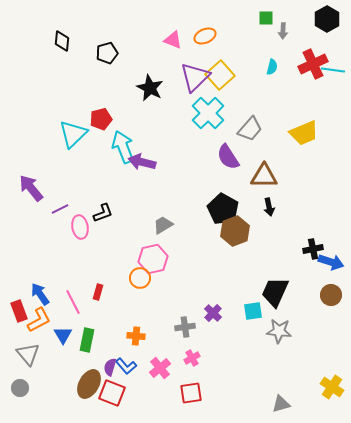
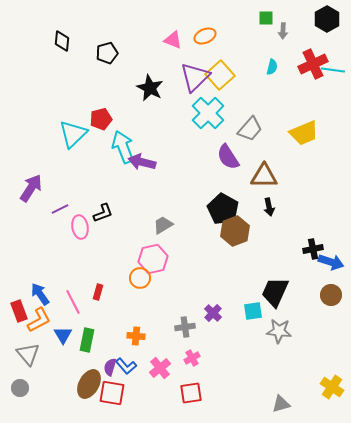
purple arrow at (31, 188): rotated 72 degrees clockwise
red square at (112, 393): rotated 12 degrees counterclockwise
